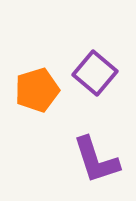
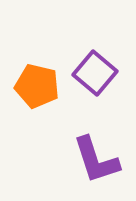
orange pentagon: moved 4 px up; rotated 30 degrees clockwise
